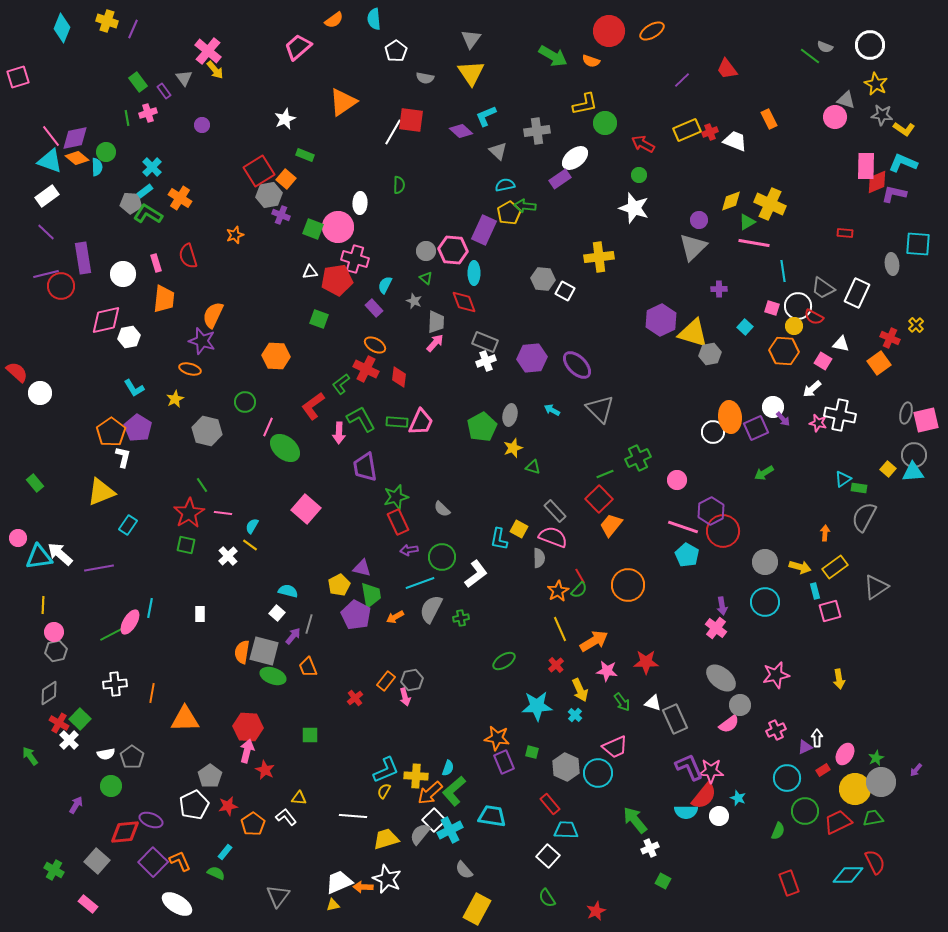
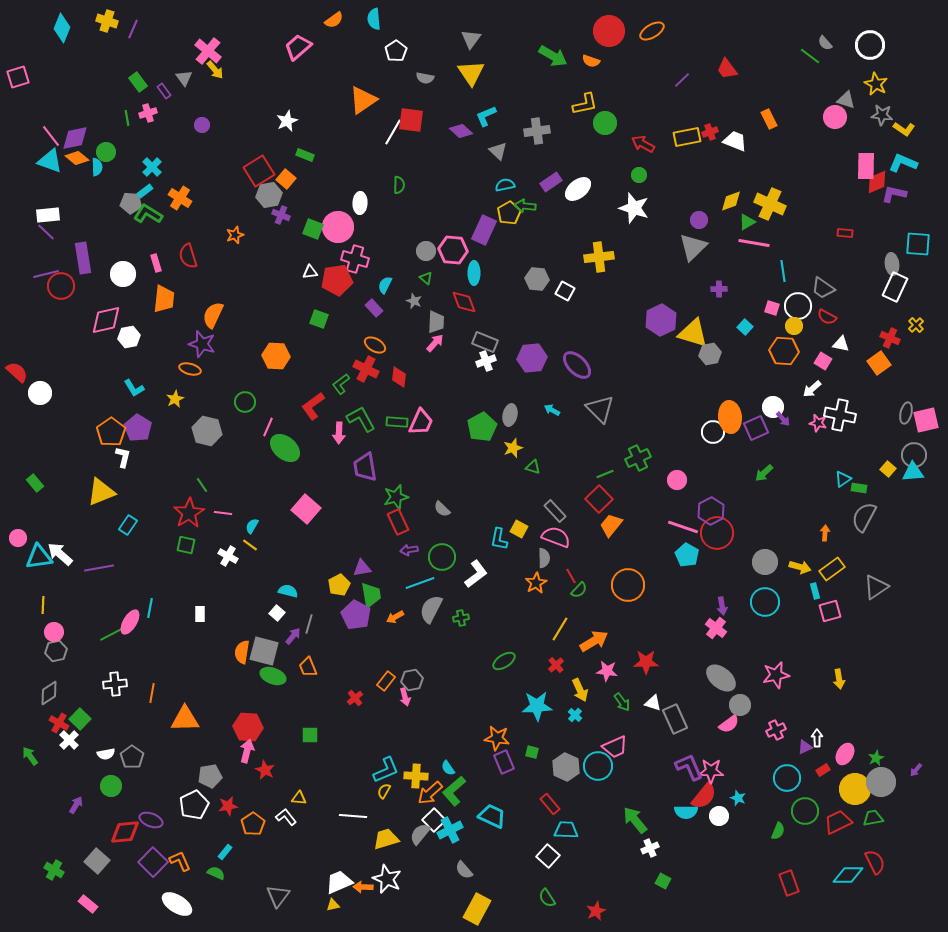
gray semicircle at (825, 47): moved 4 px up; rotated 28 degrees clockwise
orange triangle at (343, 102): moved 20 px right, 2 px up
white star at (285, 119): moved 2 px right, 2 px down
yellow rectangle at (687, 130): moved 7 px down; rotated 12 degrees clockwise
white ellipse at (575, 158): moved 3 px right, 31 px down
purple rectangle at (560, 179): moved 9 px left, 3 px down
white rectangle at (47, 196): moved 1 px right, 19 px down; rotated 30 degrees clockwise
gray hexagon at (543, 279): moved 6 px left
white rectangle at (857, 293): moved 38 px right, 6 px up
red semicircle at (814, 317): moved 13 px right
purple star at (202, 341): moved 3 px down
green arrow at (764, 473): rotated 12 degrees counterclockwise
red circle at (723, 531): moved 6 px left, 2 px down
pink semicircle at (553, 537): moved 3 px right
white cross at (228, 556): rotated 18 degrees counterclockwise
gray semicircle at (539, 558): moved 5 px right
yellow rectangle at (835, 567): moved 3 px left, 2 px down
purple triangle at (362, 568): rotated 24 degrees counterclockwise
red line at (580, 576): moved 9 px left
orange star at (558, 591): moved 22 px left, 8 px up
yellow line at (560, 629): rotated 55 degrees clockwise
cyan semicircle at (448, 768): rotated 126 degrees clockwise
cyan circle at (598, 773): moved 7 px up
gray pentagon at (210, 776): rotated 25 degrees clockwise
cyan trapezoid at (492, 816): rotated 16 degrees clockwise
